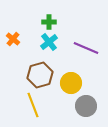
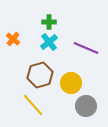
yellow line: rotated 20 degrees counterclockwise
